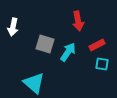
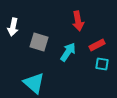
gray square: moved 6 px left, 2 px up
